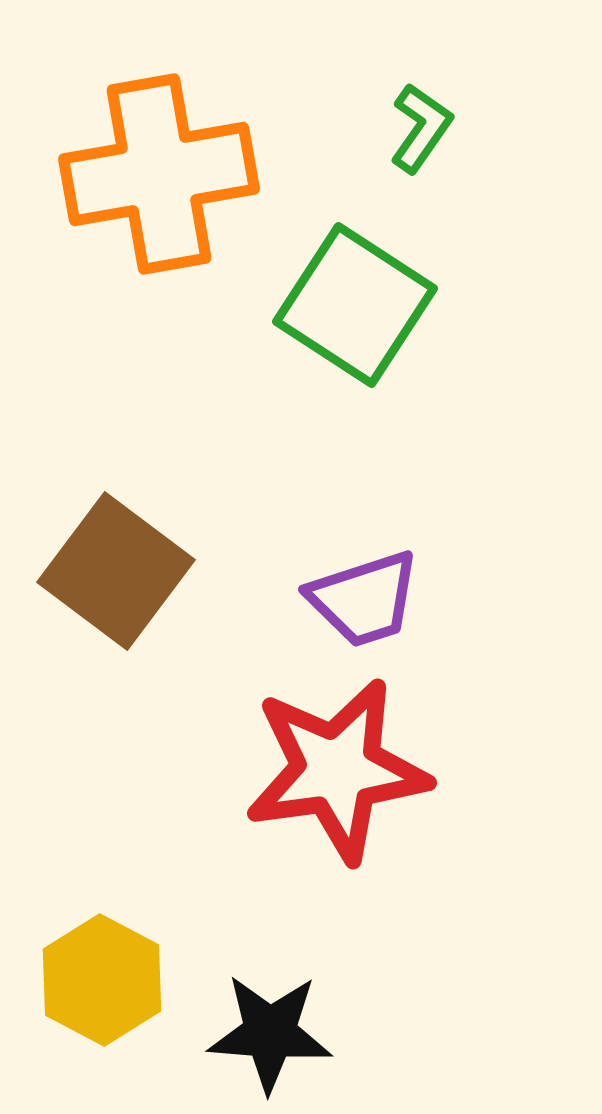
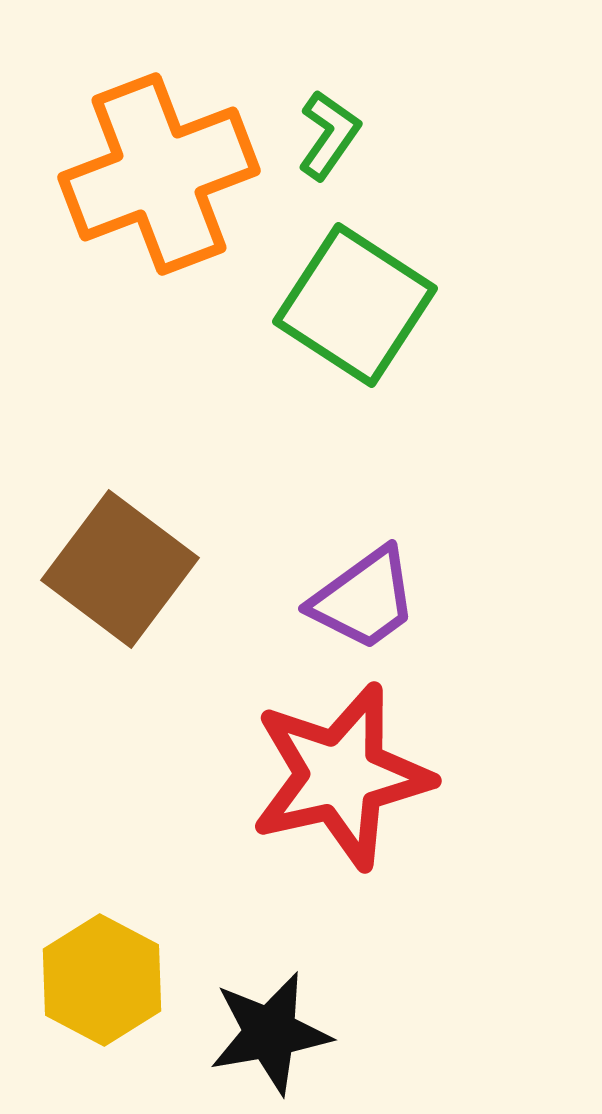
green L-shape: moved 92 px left, 7 px down
orange cross: rotated 11 degrees counterclockwise
brown square: moved 4 px right, 2 px up
purple trapezoid: rotated 18 degrees counterclockwise
red star: moved 4 px right, 6 px down; rotated 5 degrees counterclockwise
black star: rotated 14 degrees counterclockwise
